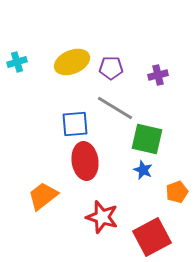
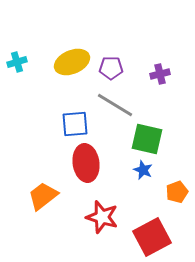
purple cross: moved 2 px right, 1 px up
gray line: moved 3 px up
red ellipse: moved 1 px right, 2 px down
